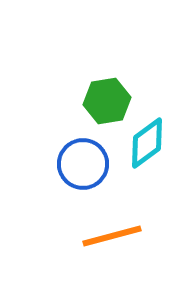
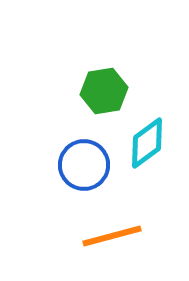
green hexagon: moved 3 px left, 10 px up
blue circle: moved 1 px right, 1 px down
